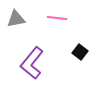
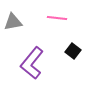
gray triangle: moved 3 px left, 3 px down
black square: moved 7 px left, 1 px up
